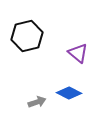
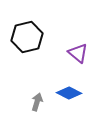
black hexagon: moved 1 px down
gray arrow: rotated 54 degrees counterclockwise
